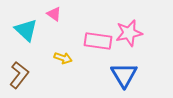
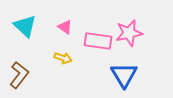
pink triangle: moved 11 px right, 13 px down
cyan triangle: moved 1 px left, 4 px up
